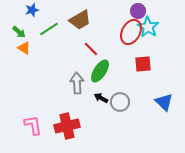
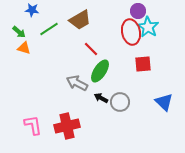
blue star: rotated 24 degrees clockwise
red ellipse: rotated 40 degrees counterclockwise
orange triangle: rotated 16 degrees counterclockwise
gray arrow: rotated 60 degrees counterclockwise
